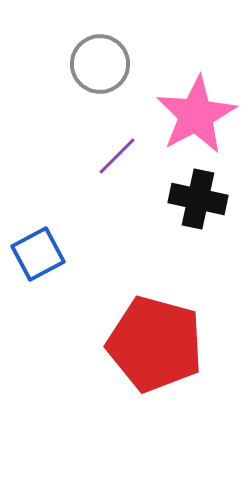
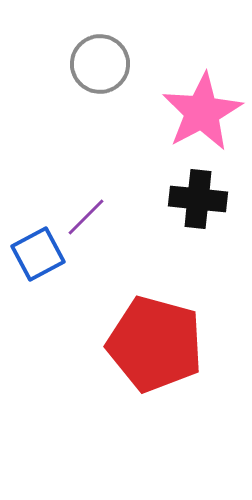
pink star: moved 6 px right, 3 px up
purple line: moved 31 px left, 61 px down
black cross: rotated 6 degrees counterclockwise
